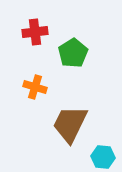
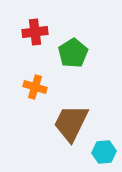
brown trapezoid: moved 1 px right, 1 px up
cyan hexagon: moved 1 px right, 5 px up; rotated 10 degrees counterclockwise
